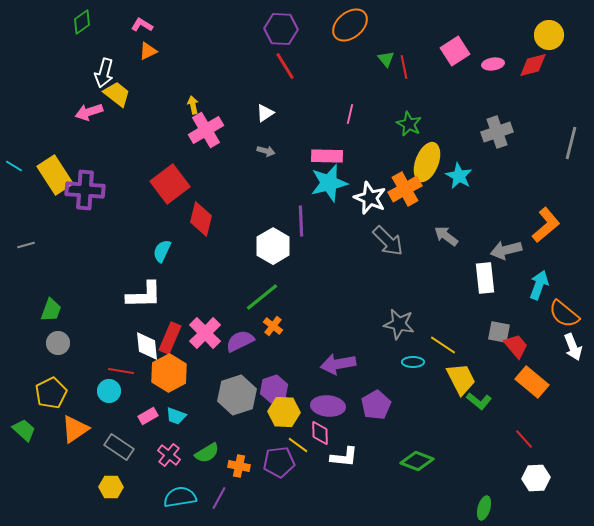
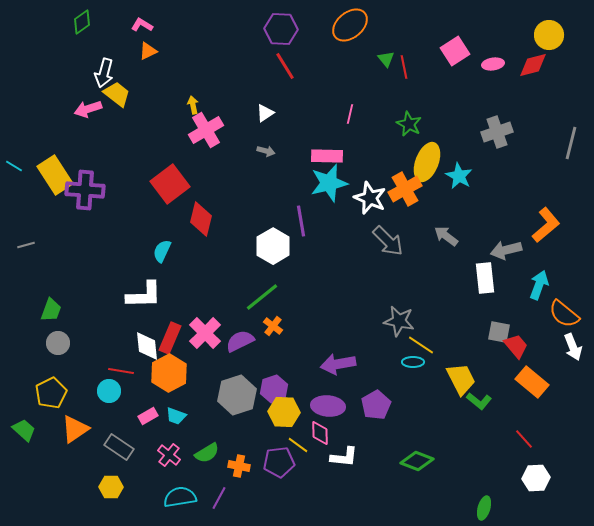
pink arrow at (89, 112): moved 1 px left, 3 px up
purple line at (301, 221): rotated 8 degrees counterclockwise
gray star at (399, 324): moved 3 px up
yellow line at (443, 345): moved 22 px left
